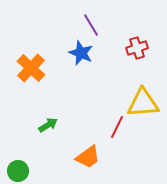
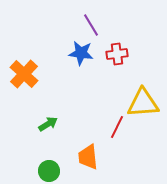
red cross: moved 20 px left, 6 px down; rotated 10 degrees clockwise
blue star: rotated 15 degrees counterclockwise
orange cross: moved 7 px left, 6 px down
green arrow: moved 1 px up
orange trapezoid: rotated 120 degrees clockwise
green circle: moved 31 px right
